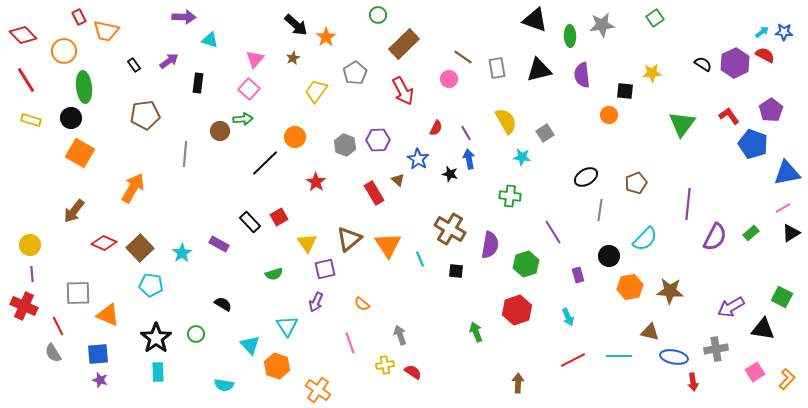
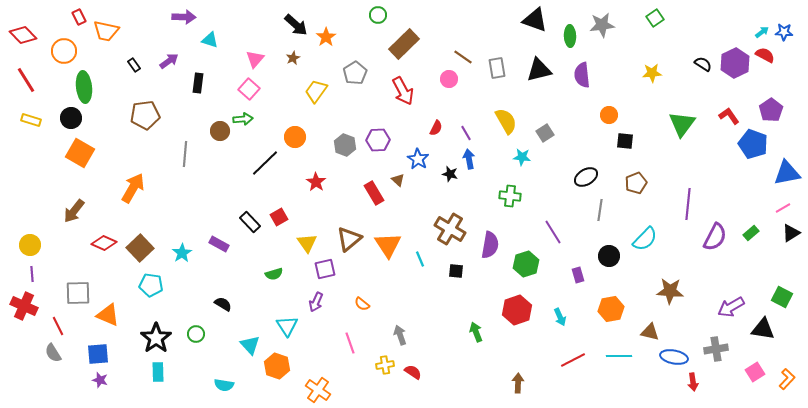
black square at (625, 91): moved 50 px down
orange hexagon at (630, 287): moved 19 px left, 22 px down
cyan arrow at (568, 317): moved 8 px left
